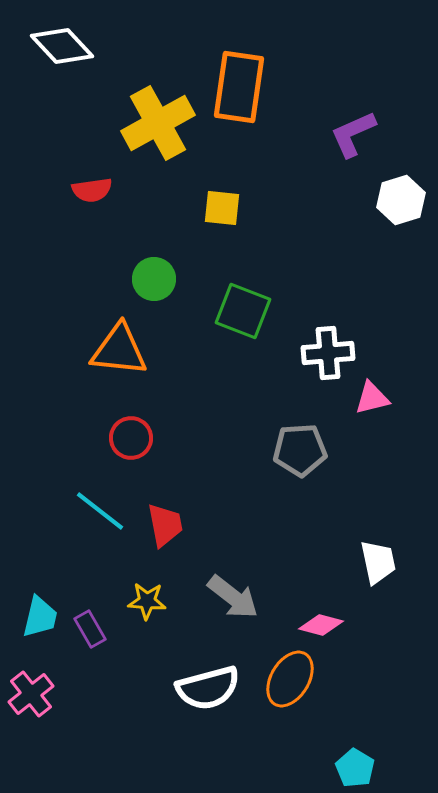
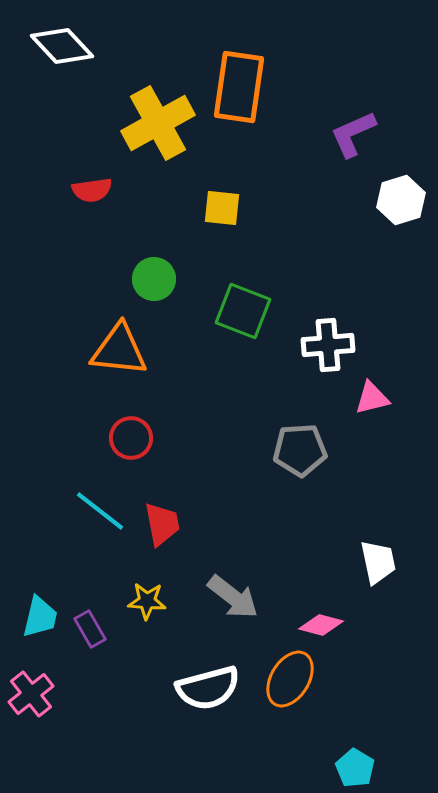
white cross: moved 8 px up
red trapezoid: moved 3 px left, 1 px up
